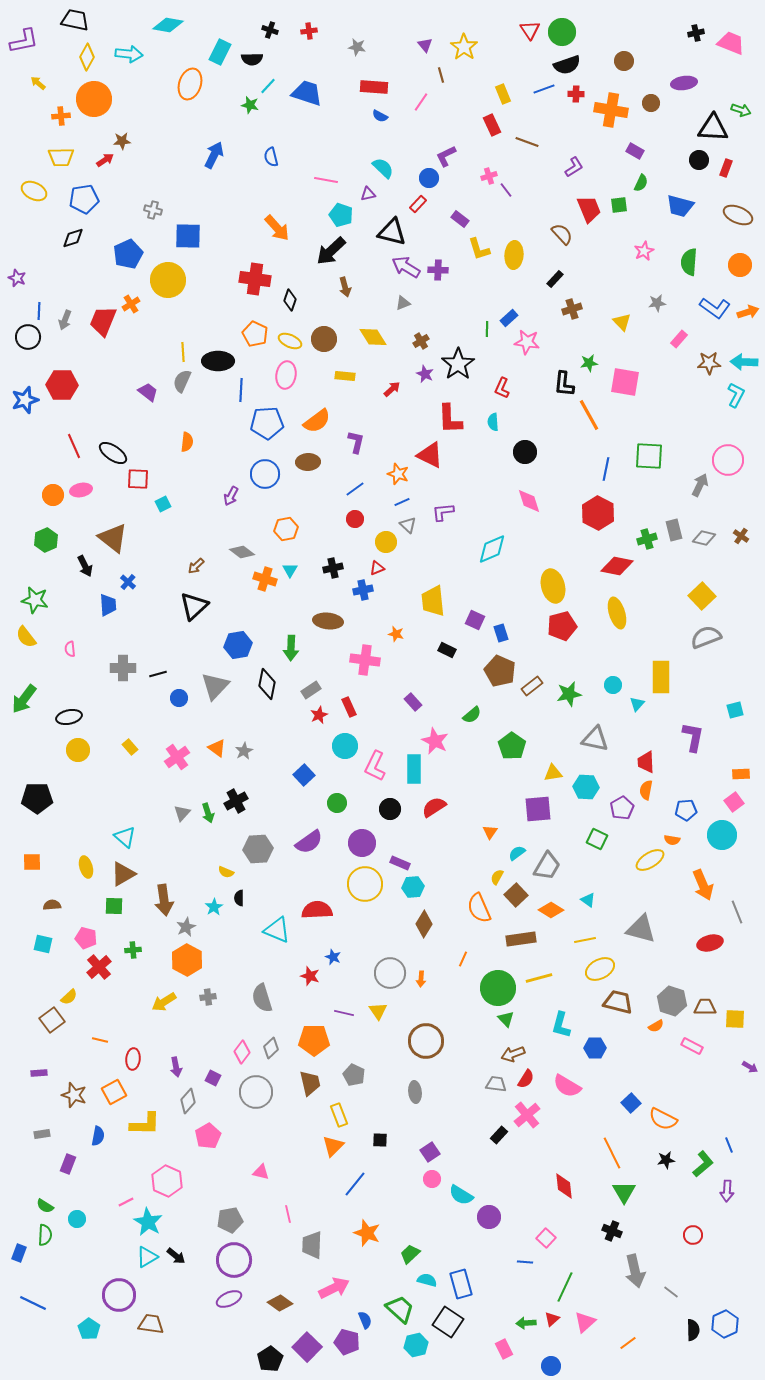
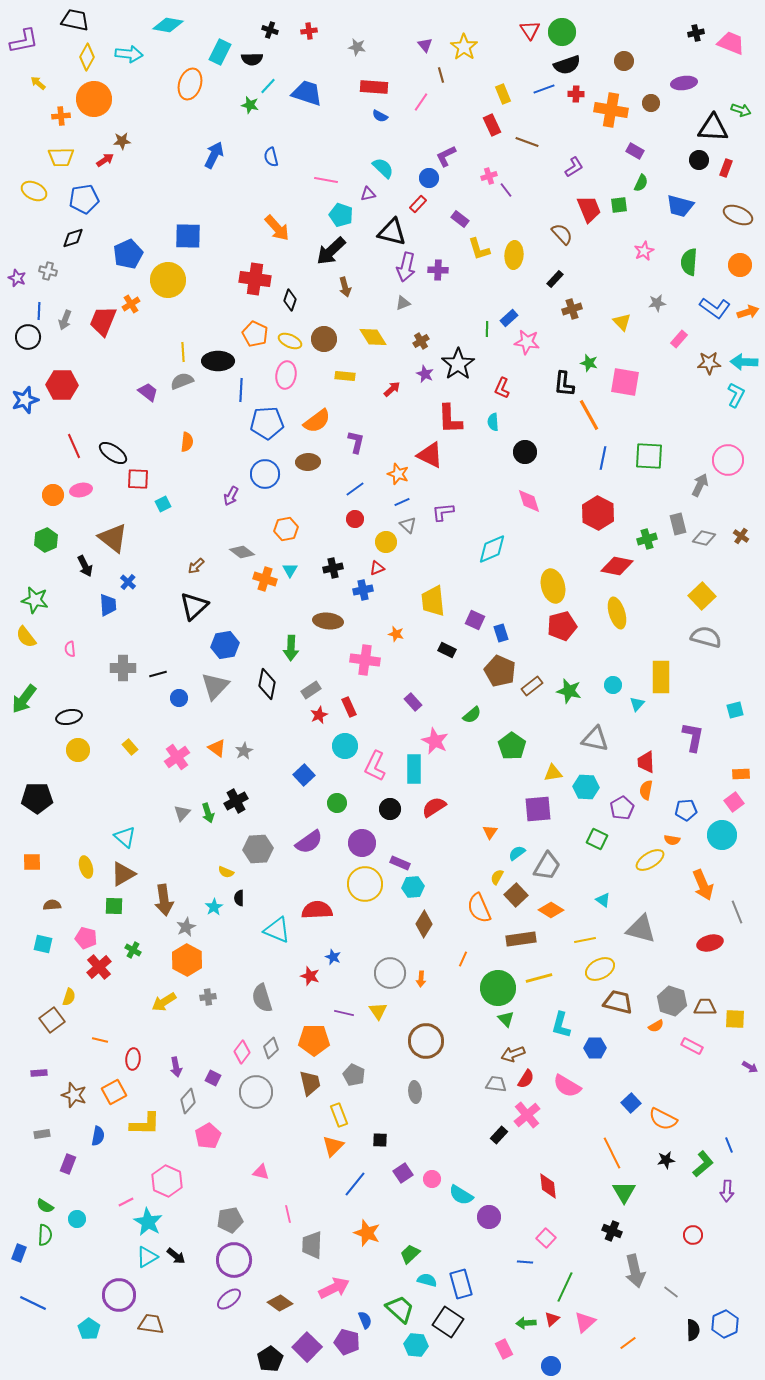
gray cross at (153, 210): moved 105 px left, 61 px down
purple arrow at (406, 267): rotated 108 degrees counterclockwise
green star at (589, 363): rotated 24 degrees clockwise
gray semicircle at (182, 381): rotated 45 degrees clockwise
blue line at (606, 469): moved 3 px left, 11 px up
gray rectangle at (674, 530): moved 4 px right, 6 px up
gray semicircle at (706, 637): rotated 36 degrees clockwise
blue hexagon at (238, 645): moved 13 px left
green star at (569, 694): moved 3 px up; rotated 25 degrees clockwise
cyan triangle at (588, 900): moved 15 px right
green cross at (133, 950): rotated 35 degrees clockwise
yellow semicircle at (69, 997): rotated 30 degrees counterclockwise
purple square at (430, 1152): moved 27 px left, 21 px down
red diamond at (564, 1186): moved 16 px left
purple ellipse at (229, 1299): rotated 15 degrees counterclockwise
cyan hexagon at (416, 1345): rotated 20 degrees clockwise
